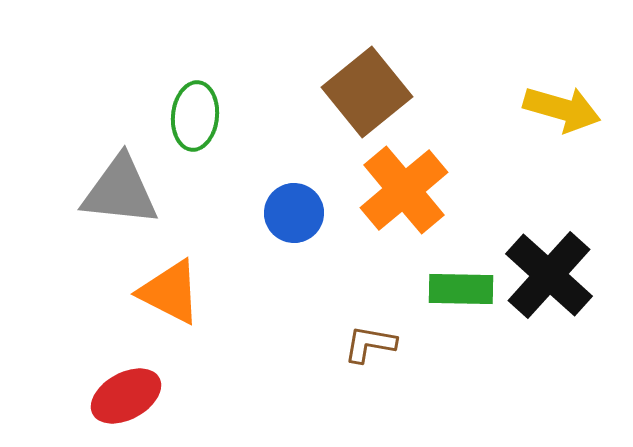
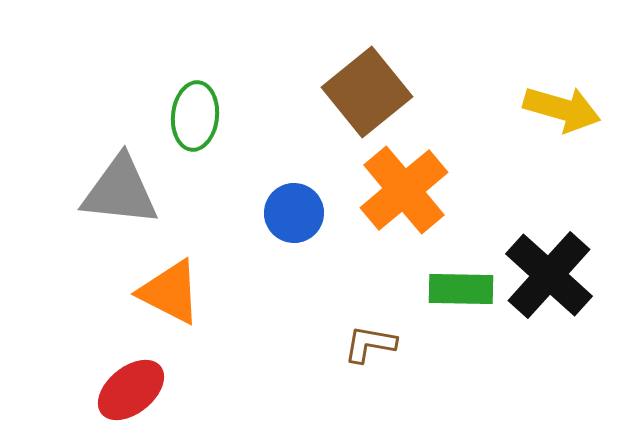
red ellipse: moved 5 px right, 6 px up; rotated 10 degrees counterclockwise
